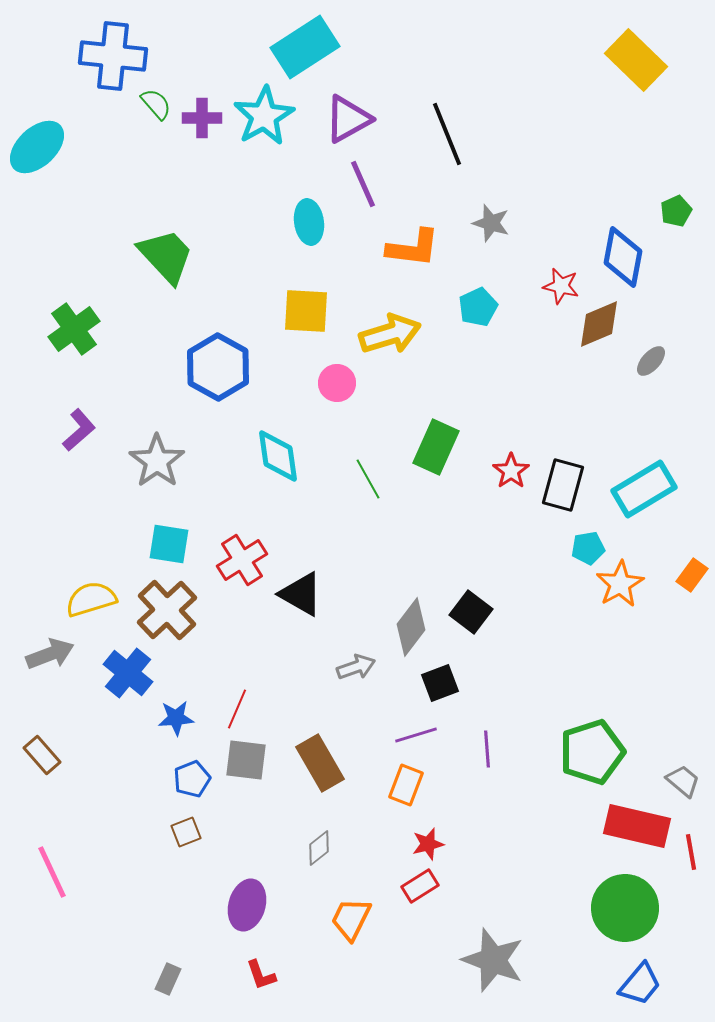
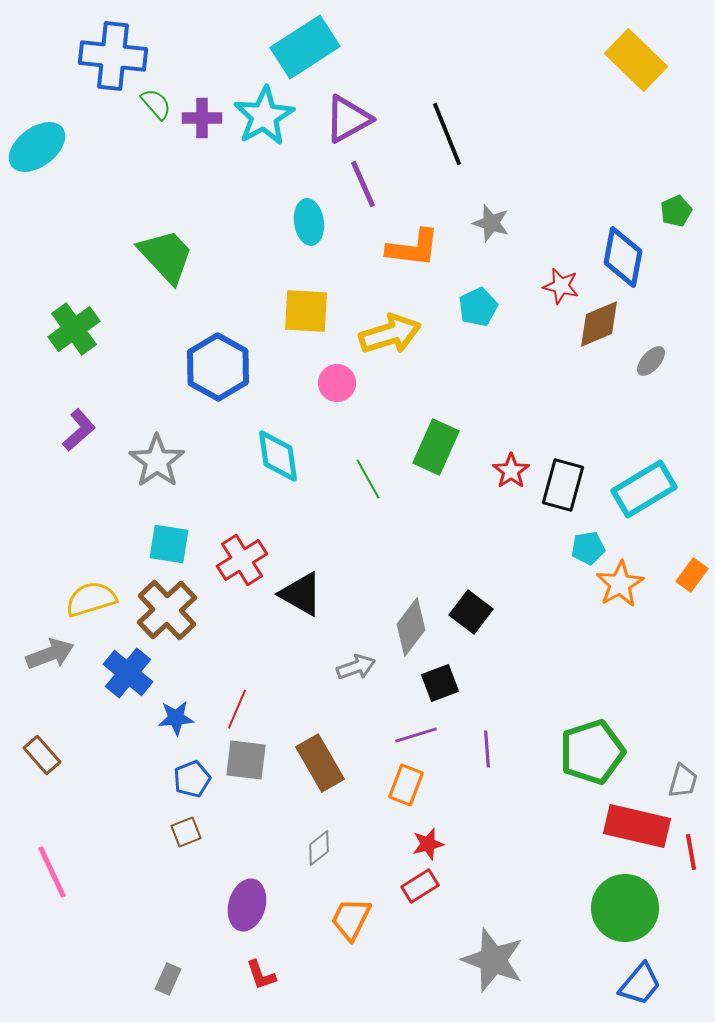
cyan ellipse at (37, 147): rotated 6 degrees clockwise
gray trapezoid at (683, 781): rotated 66 degrees clockwise
